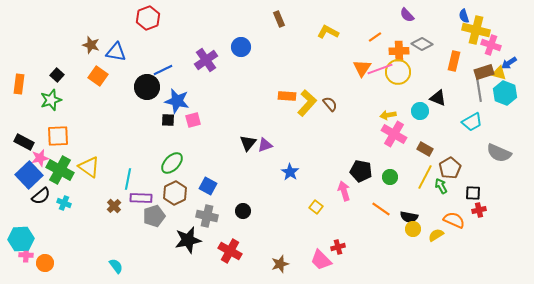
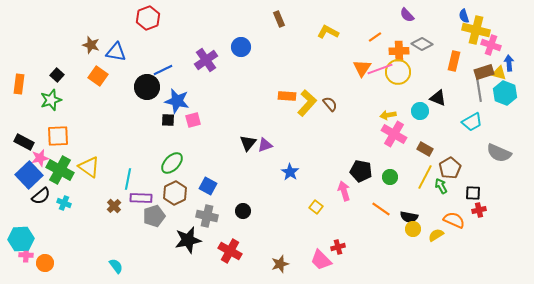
blue arrow at (509, 63): rotated 119 degrees clockwise
